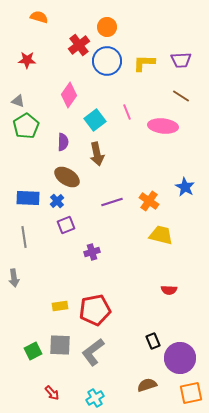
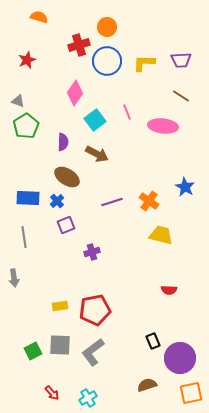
red cross: rotated 20 degrees clockwise
red star: rotated 24 degrees counterclockwise
pink diamond: moved 6 px right, 2 px up
brown arrow: rotated 50 degrees counterclockwise
cyan cross: moved 7 px left
